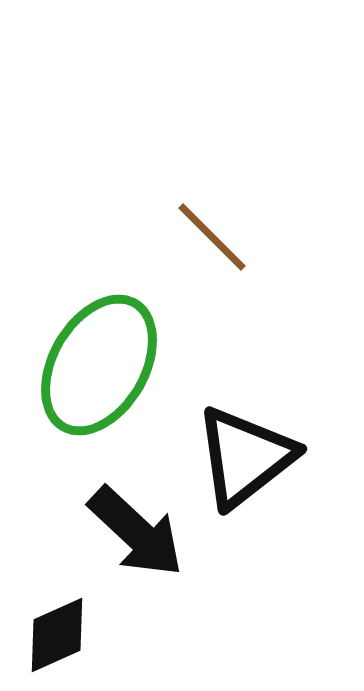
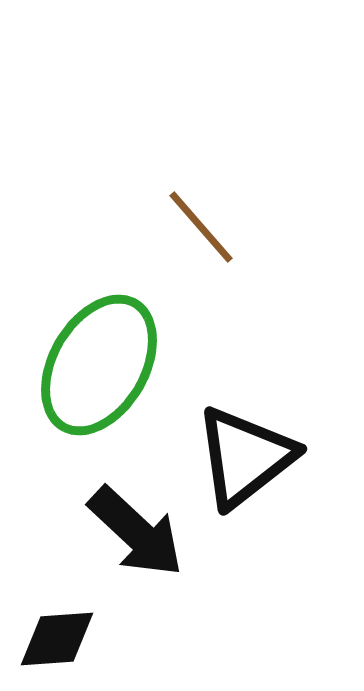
brown line: moved 11 px left, 10 px up; rotated 4 degrees clockwise
black diamond: moved 4 px down; rotated 20 degrees clockwise
